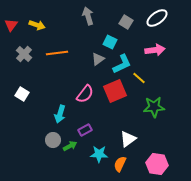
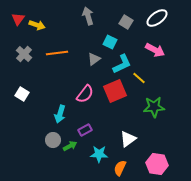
red triangle: moved 7 px right, 6 px up
pink arrow: rotated 36 degrees clockwise
gray triangle: moved 4 px left
orange semicircle: moved 4 px down
